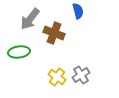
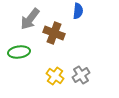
blue semicircle: rotated 21 degrees clockwise
yellow cross: moved 2 px left, 1 px up
